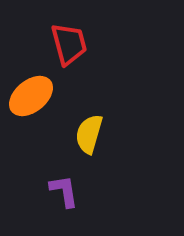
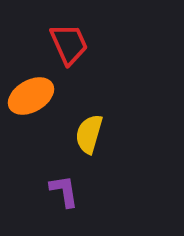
red trapezoid: rotated 9 degrees counterclockwise
orange ellipse: rotated 9 degrees clockwise
